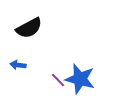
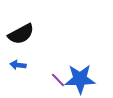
black semicircle: moved 8 px left, 6 px down
blue star: rotated 16 degrees counterclockwise
